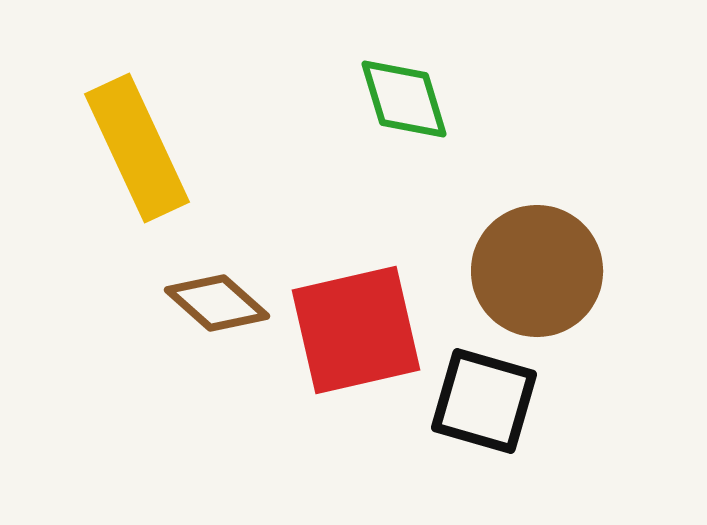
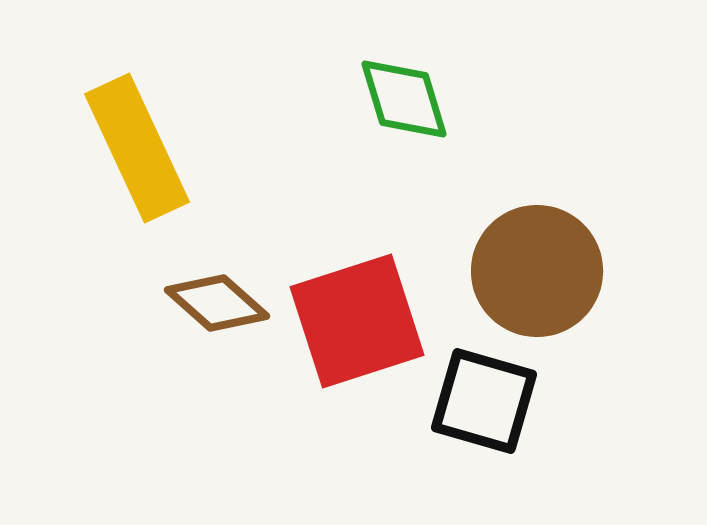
red square: moved 1 px right, 9 px up; rotated 5 degrees counterclockwise
